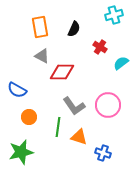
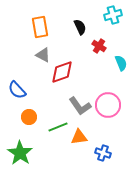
cyan cross: moved 1 px left
black semicircle: moved 6 px right, 2 px up; rotated 49 degrees counterclockwise
red cross: moved 1 px left, 1 px up
gray triangle: moved 1 px right, 1 px up
cyan semicircle: rotated 105 degrees clockwise
red diamond: rotated 20 degrees counterclockwise
blue semicircle: rotated 18 degrees clockwise
gray L-shape: moved 6 px right
green line: rotated 60 degrees clockwise
orange triangle: rotated 24 degrees counterclockwise
green star: moved 1 px left, 1 px down; rotated 25 degrees counterclockwise
